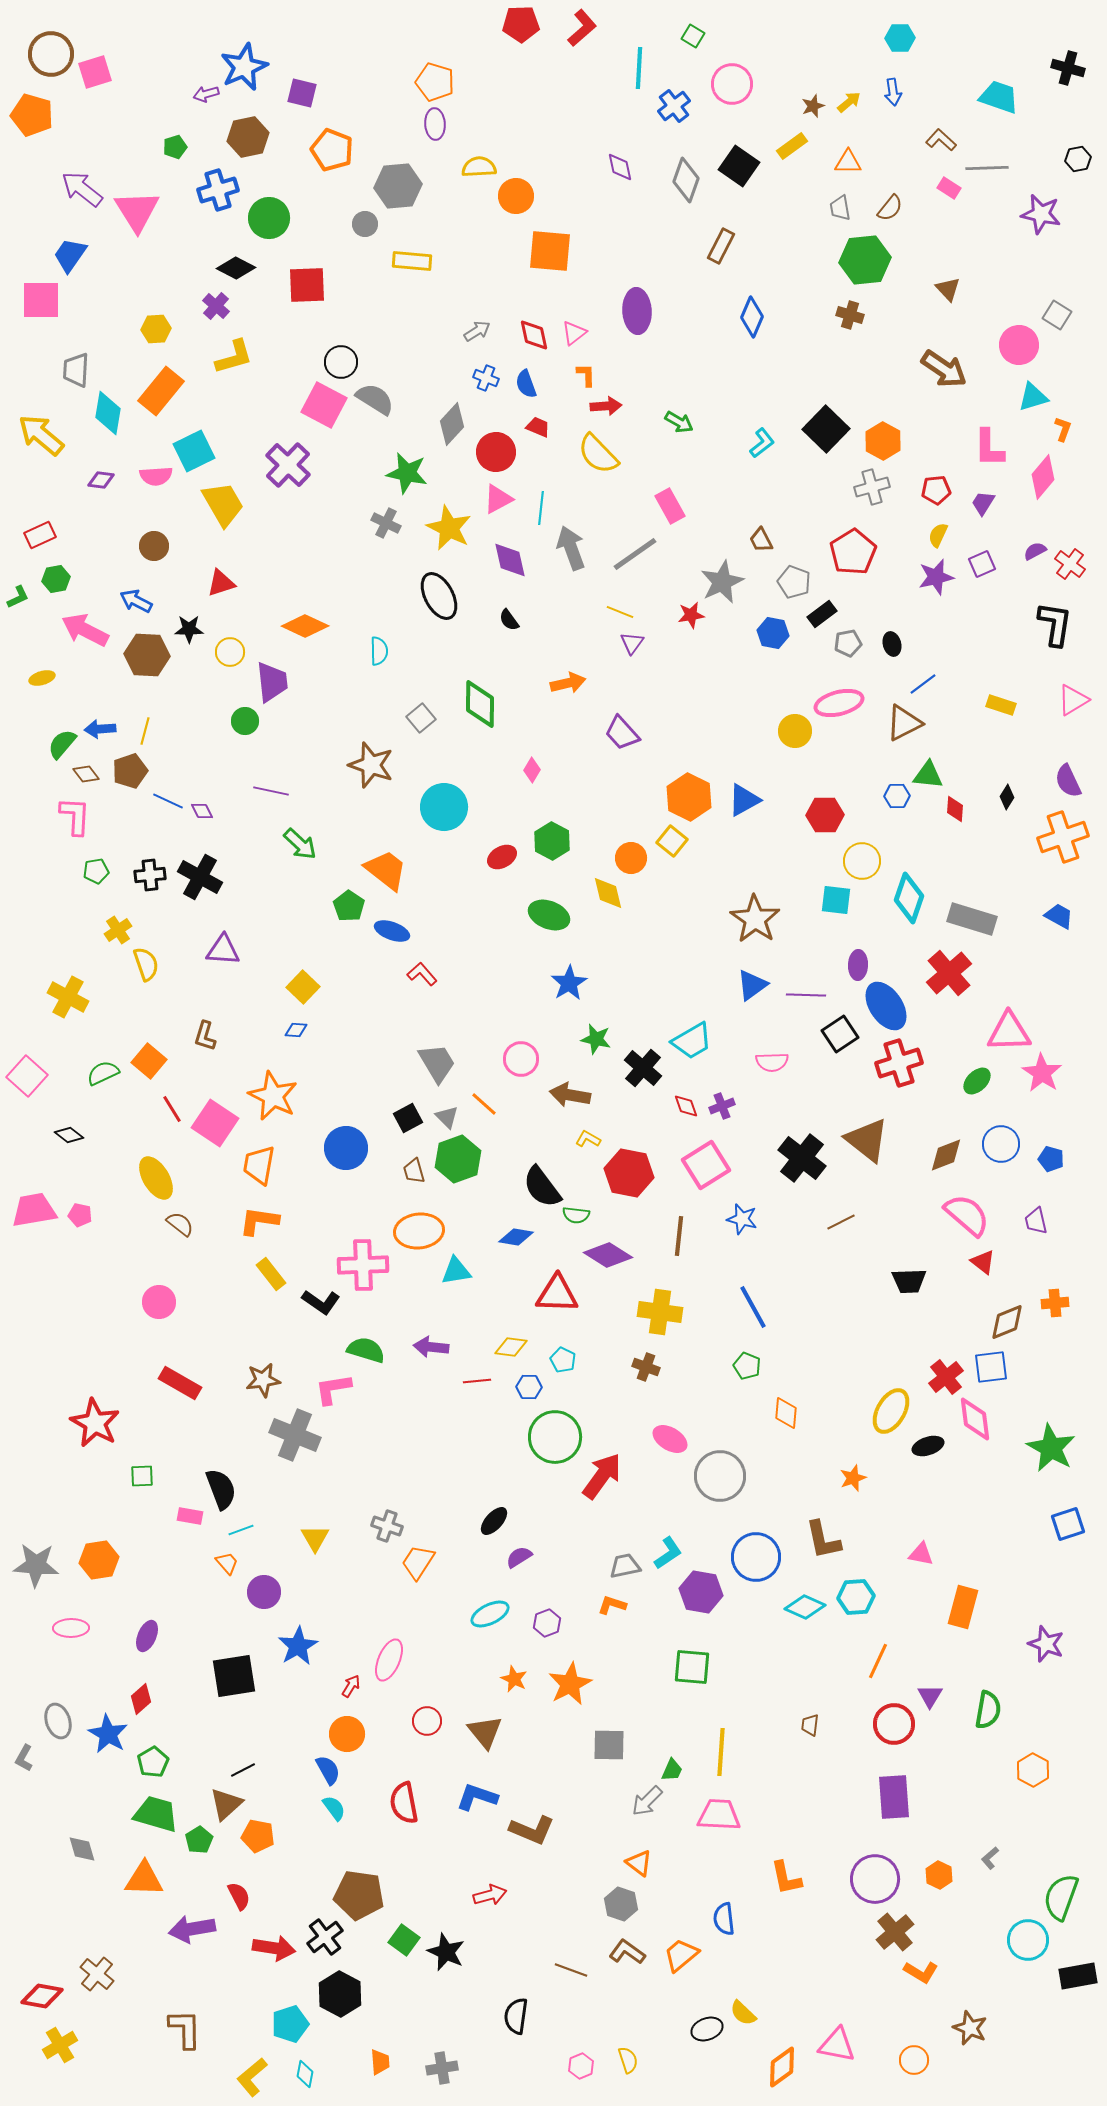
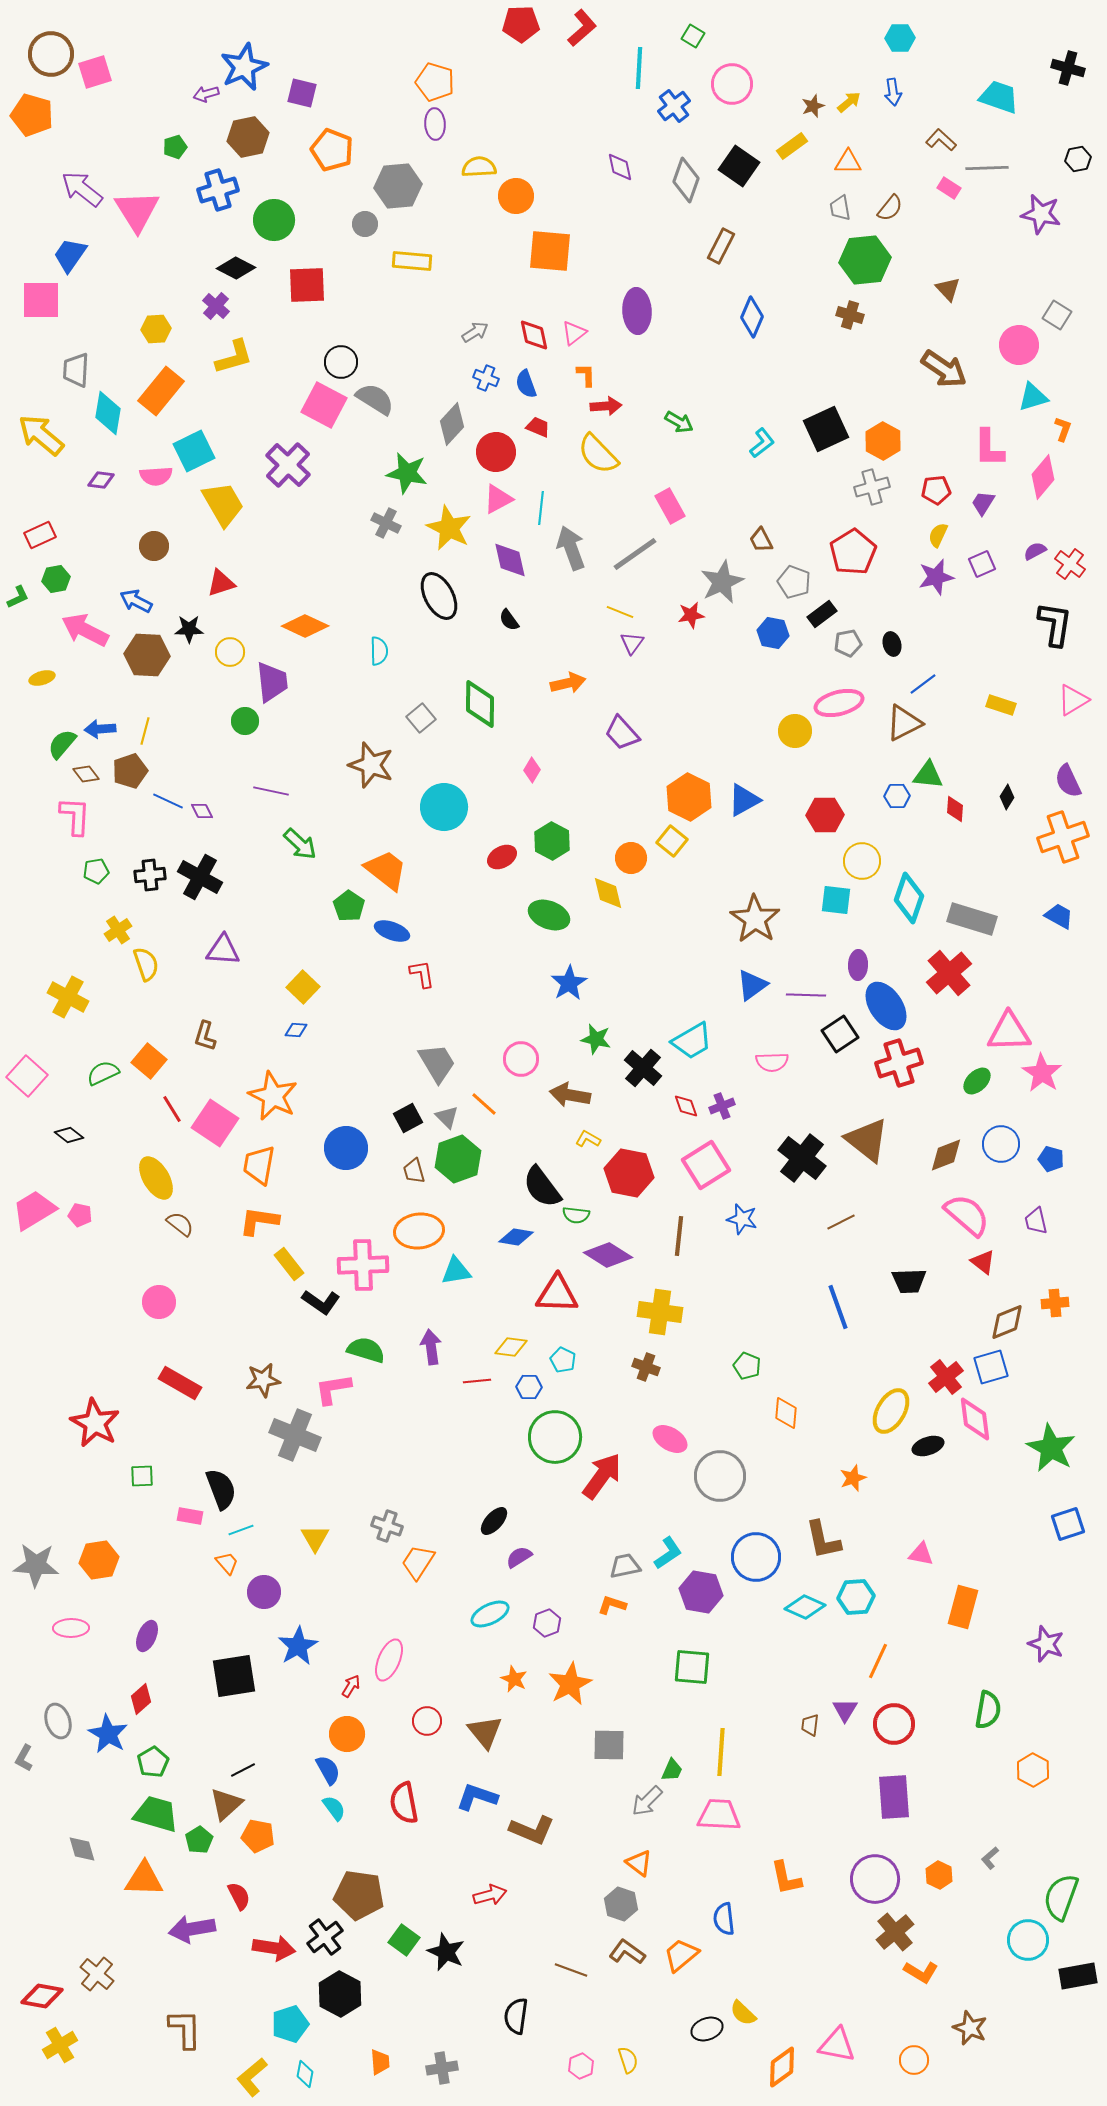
green circle at (269, 218): moved 5 px right, 2 px down
gray arrow at (477, 331): moved 2 px left, 1 px down
black square at (826, 429): rotated 21 degrees clockwise
red L-shape at (422, 974): rotated 32 degrees clockwise
pink trapezoid at (34, 1210): rotated 21 degrees counterclockwise
yellow rectangle at (271, 1274): moved 18 px right, 10 px up
blue line at (753, 1307): moved 85 px right; rotated 9 degrees clockwise
purple arrow at (431, 1347): rotated 76 degrees clockwise
blue square at (991, 1367): rotated 9 degrees counterclockwise
purple triangle at (930, 1696): moved 85 px left, 14 px down
